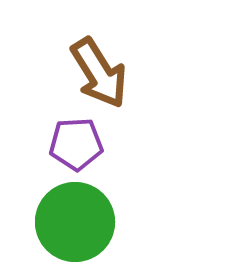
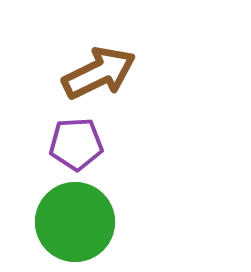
brown arrow: rotated 84 degrees counterclockwise
